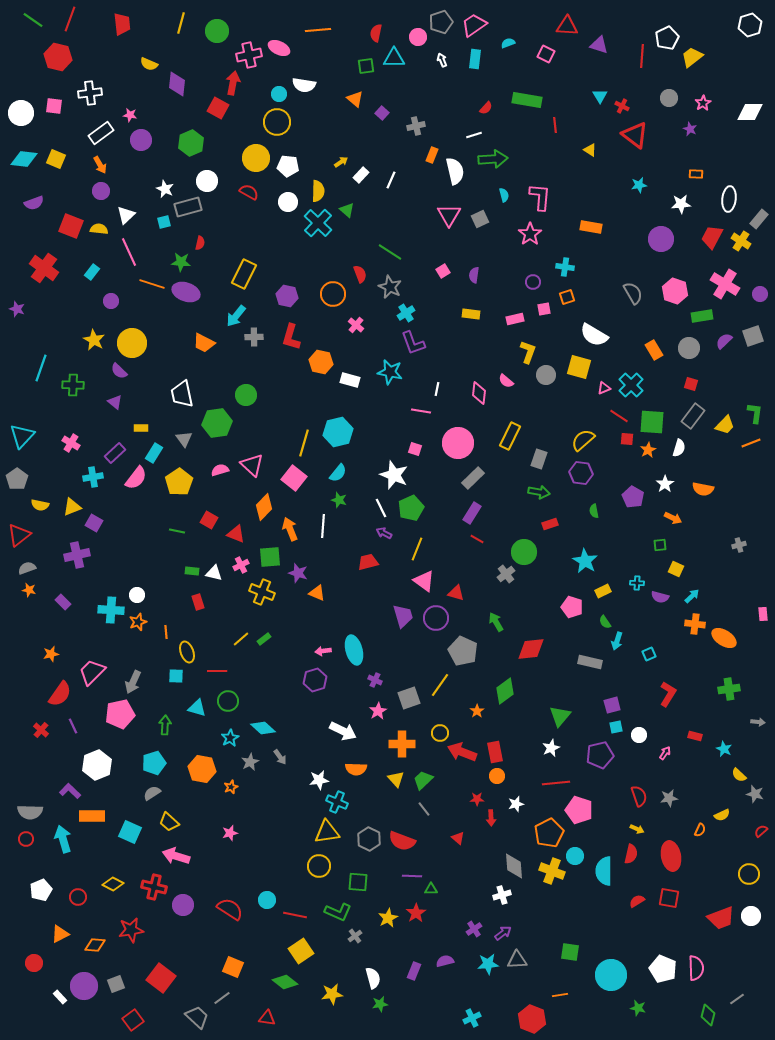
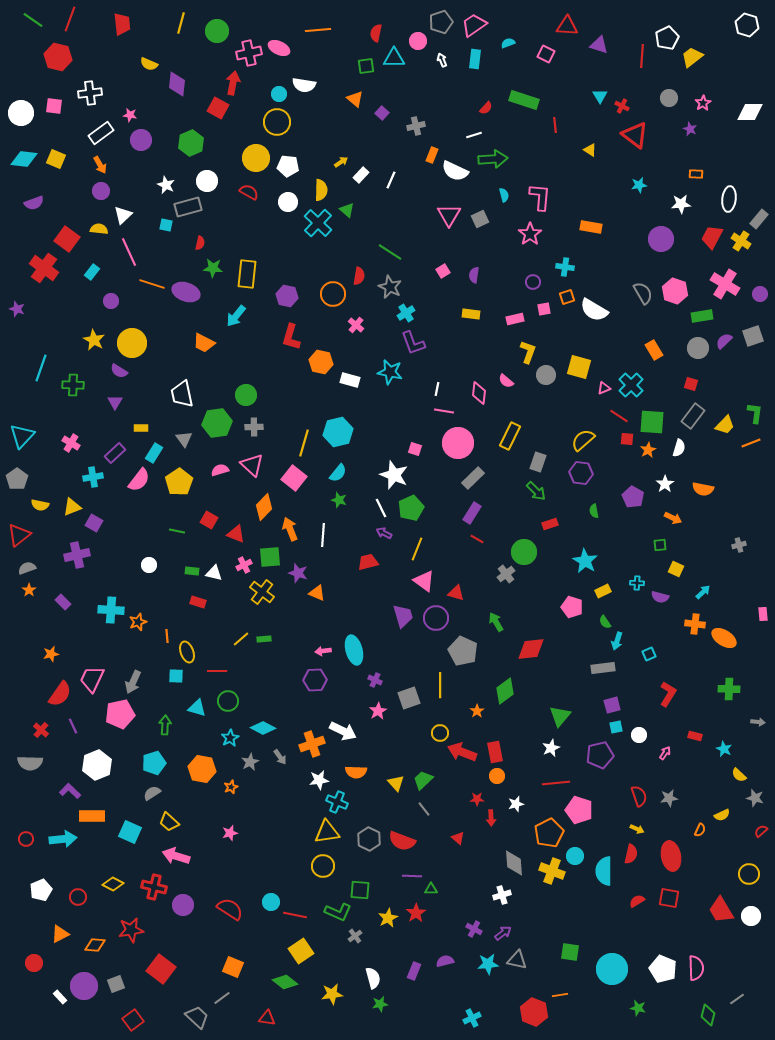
white hexagon at (750, 25): moved 3 px left; rotated 25 degrees counterclockwise
pink circle at (418, 37): moved 4 px down
pink cross at (249, 55): moved 2 px up
green rectangle at (527, 100): moved 3 px left; rotated 8 degrees clockwise
white semicircle at (455, 171): rotated 128 degrees clockwise
white star at (165, 189): moved 1 px right, 4 px up
yellow semicircle at (318, 191): moved 3 px right, 1 px up
white triangle at (126, 215): moved 3 px left
cyan square at (164, 222): moved 2 px right, 3 px down; rotated 24 degrees clockwise
red square at (71, 226): moved 4 px left, 13 px down; rotated 15 degrees clockwise
green star at (181, 262): moved 32 px right, 6 px down
yellow rectangle at (244, 274): moved 3 px right; rotated 20 degrees counterclockwise
red semicircle at (360, 274): moved 1 px left, 2 px down; rotated 30 degrees clockwise
gray semicircle at (633, 293): moved 10 px right
white semicircle at (594, 335): moved 25 px up
gray cross at (254, 337): moved 90 px down
gray circle at (689, 348): moved 9 px right
purple semicircle at (119, 371): rotated 12 degrees counterclockwise
purple triangle at (115, 402): rotated 21 degrees clockwise
pink line at (421, 411): moved 23 px right
gray rectangle at (539, 459): moved 1 px left, 3 px down
pink semicircle at (136, 478): moved 3 px right, 2 px down
green arrow at (539, 492): moved 3 px left, 1 px up; rotated 35 degrees clockwise
white line at (323, 526): moved 9 px down
pink cross at (241, 565): moved 3 px right
orange star at (29, 590): rotated 24 degrees clockwise
yellow cross at (262, 592): rotated 15 degrees clockwise
white circle at (137, 595): moved 12 px right, 30 px up
cyan arrow at (692, 596): moved 11 px right, 4 px up
red rectangle at (198, 602): rotated 56 degrees counterclockwise
orange line at (166, 632): moved 1 px right, 4 px down
green rectangle at (264, 639): rotated 32 degrees clockwise
gray rectangle at (590, 662): moved 13 px right, 6 px down; rotated 20 degrees counterclockwise
pink trapezoid at (92, 672): moved 7 px down; rotated 20 degrees counterclockwise
purple hexagon at (315, 680): rotated 15 degrees clockwise
yellow line at (440, 685): rotated 35 degrees counterclockwise
green cross at (729, 689): rotated 10 degrees clockwise
cyan diamond at (263, 728): rotated 15 degrees counterclockwise
orange cross at (402, 744): moved 90 px left; rotated 20 degrees counterclockwise
orange semicircle at (356, 769): moved 3 px down
yellow triangle at (396, 779): moved 4 px down
gray star at (755, 794): moved 4 px down
gray semicircle at (30, 812): moved 49 px up
cyan arrow at (63, 839): rotated 100 degrees clockwise
yellow circle at (319, 866): moved 4 px right
gray diamond at (514, 866): moved 3 px up
green square at (358, 882): moved 2 px right, 8 px down
cyan circle at (267, 900): moved 4 px right, 2 px down
red trapezoid at (721, 918): moved 8 px up; rotated 80 degrees clockwise
purple cross at (474, 929): rotated 28 degrees counterclockwise
gray triangle at (517, 960): rotated 15 degrees clockwise
cyan circle at (611, 975): moved 1 px right, 6 px up
red square at (161, 978): moved 9 px up
red hexagon at (532, 1019): moved 2 px right, 7 px up
